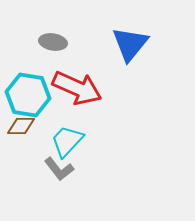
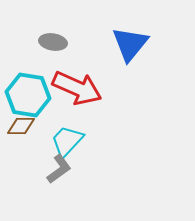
gray L-shape: rotated 88 degrees counterclockwise
